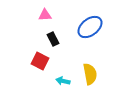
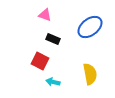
pink triangle: rotated 24 degrees clockwise
black rectangle: rotated 40 degrees counterclockwise
cyan arrow: moved 10 px left, 1 px down
